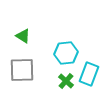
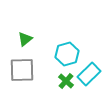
green triangle: moved 2 px right, 3 px down; rotated 49 degrees clockwise
cyan hexagon: moved 1 px right, 1 px down; rotated 10 degrees counterclockwise
cyan rectangle: rotated 25 degrees clockwise
